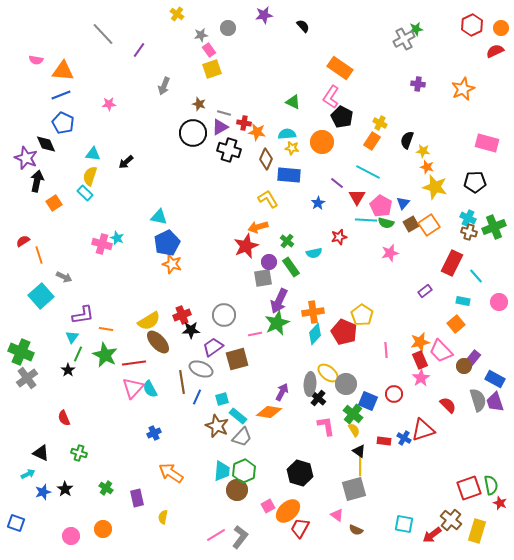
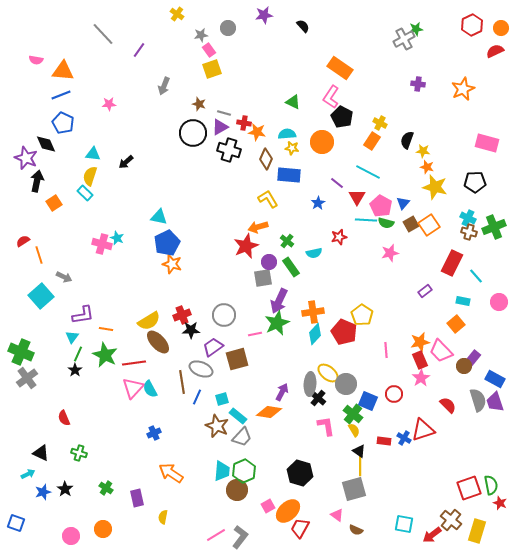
black star at (68, 370): moved 7 px right
